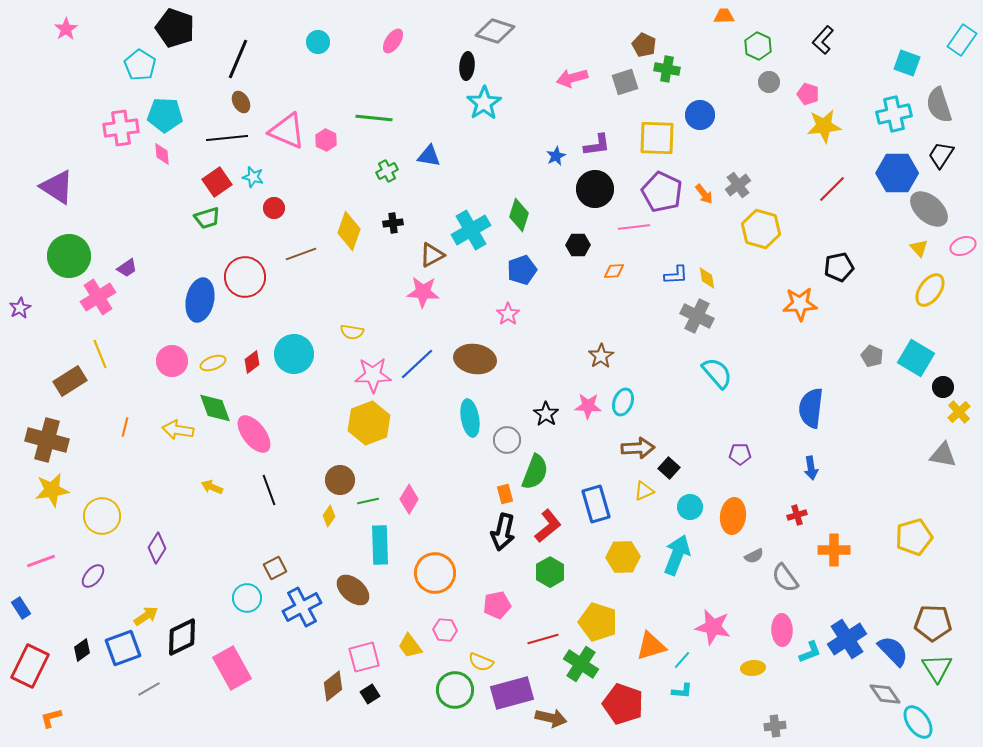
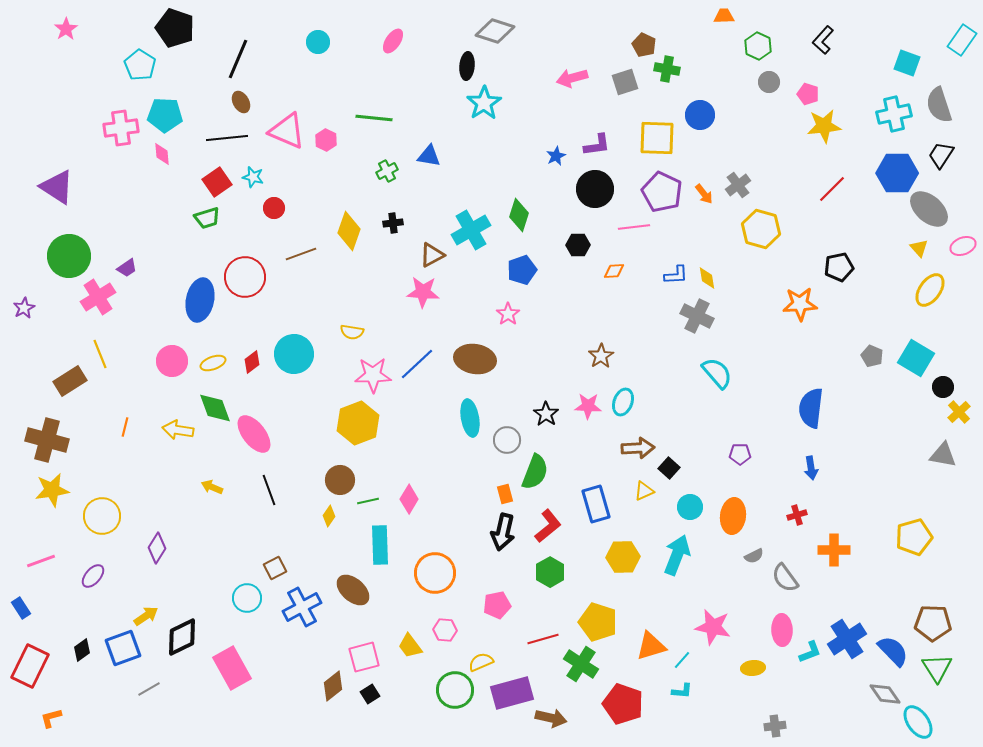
purple star at (20, 308): moved 4 px right
yellow hexagon at (369, 423): moved 11 px left
yellow semicircle at (481, 662): rotated 135 degrees clockwise
